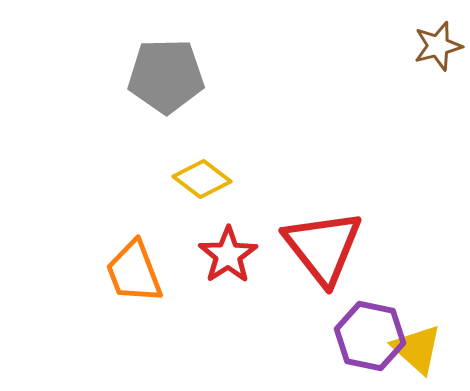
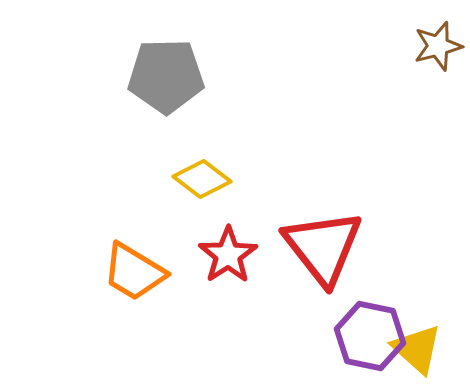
orange trapezoid: rotated 38 degrees counterclockwise
